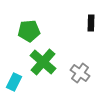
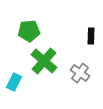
black rectangle: moved 13 px down
green cross: moved 1 px right, 1 px up
